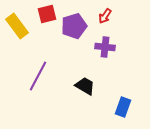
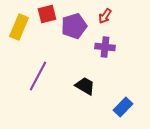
yellow rectangle: moved 2 px right, 1 px down; rotated 60 degrees clockwise
blue rectangle: rotated 24 degrees clockwise
